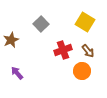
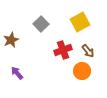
yellow square: moved 5 px left; rotated 30 degrees clockwise
